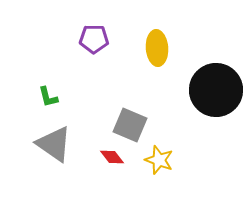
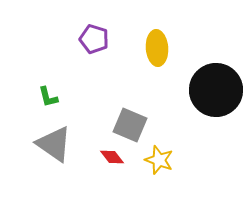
purple pentagon: rotated 16 degrees clockwise
